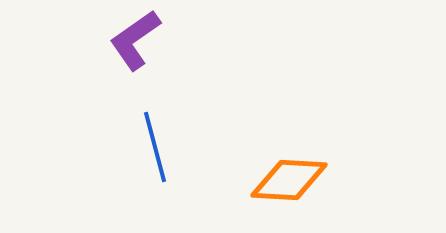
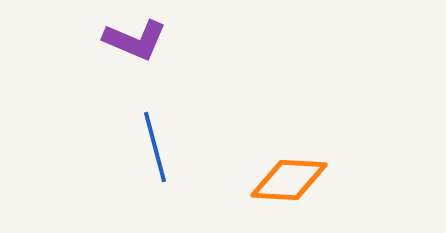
purple L-shape: rotated 122 degrees counterclockwise
